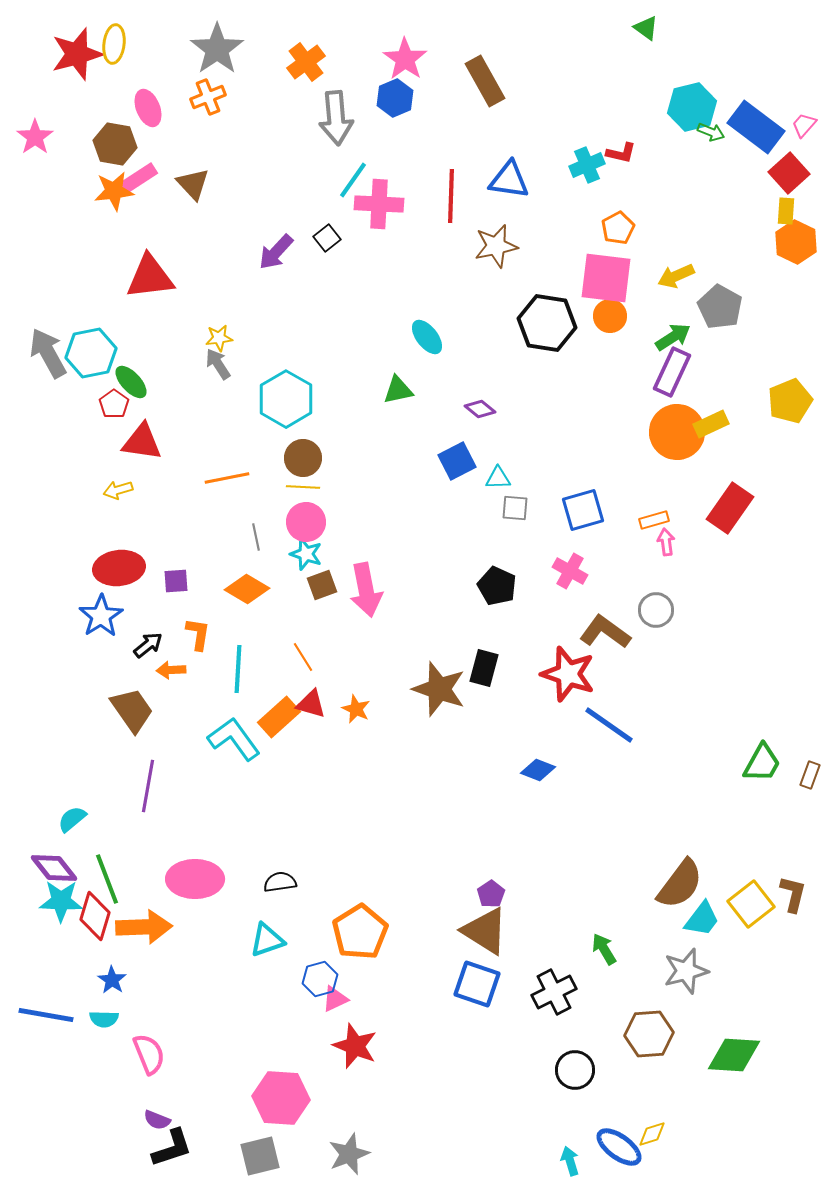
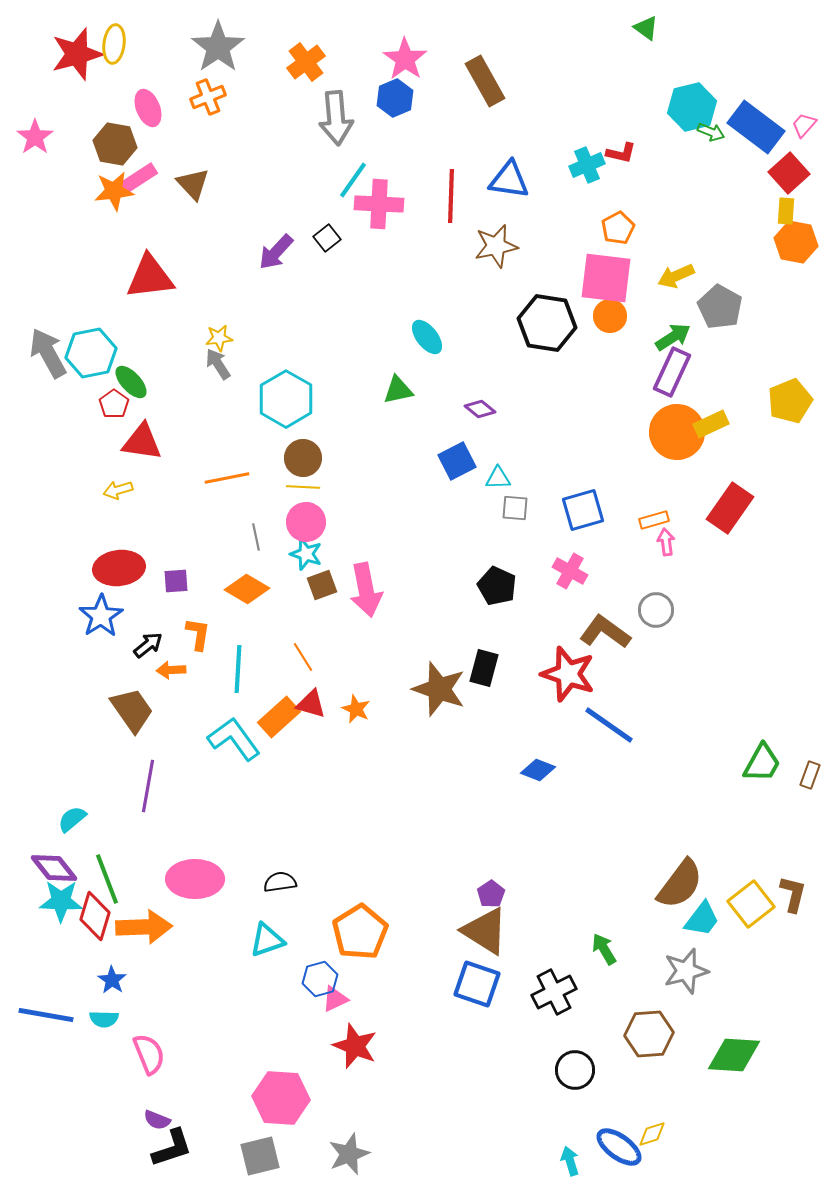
gray star at (217, 49): moved 1 px right, 2 px up
orange hexagon at (796, 242): rotated 15 degrees counterclockwise
